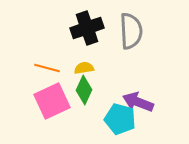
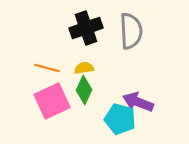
black cross: moved 1 px left
